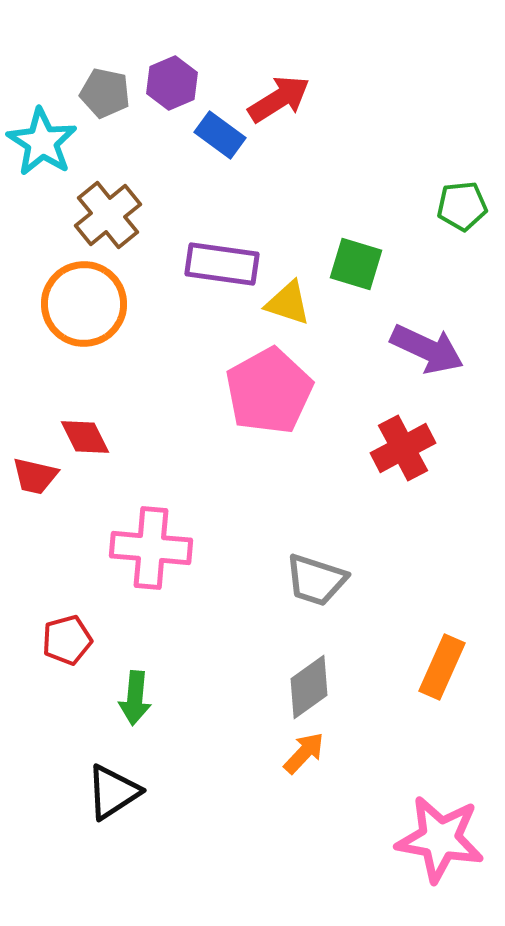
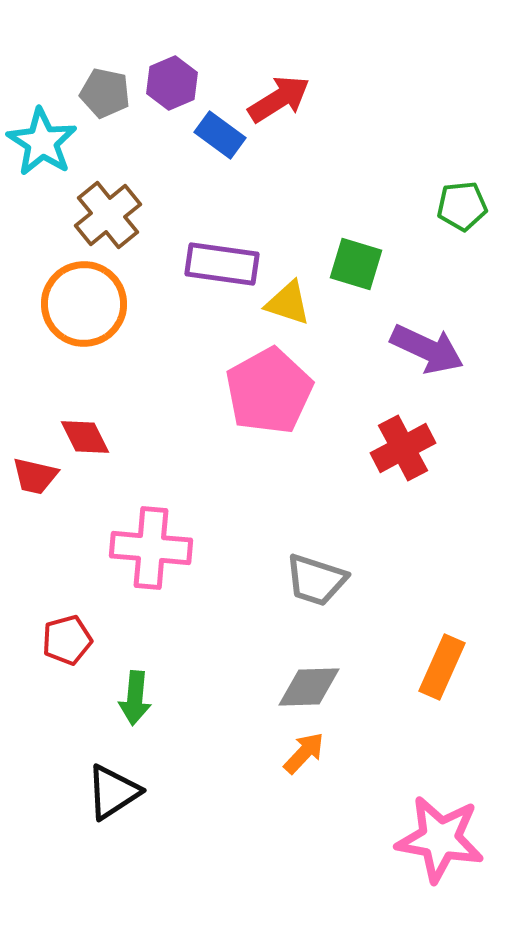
gray diamond: rotated 34 degrees clockwise
